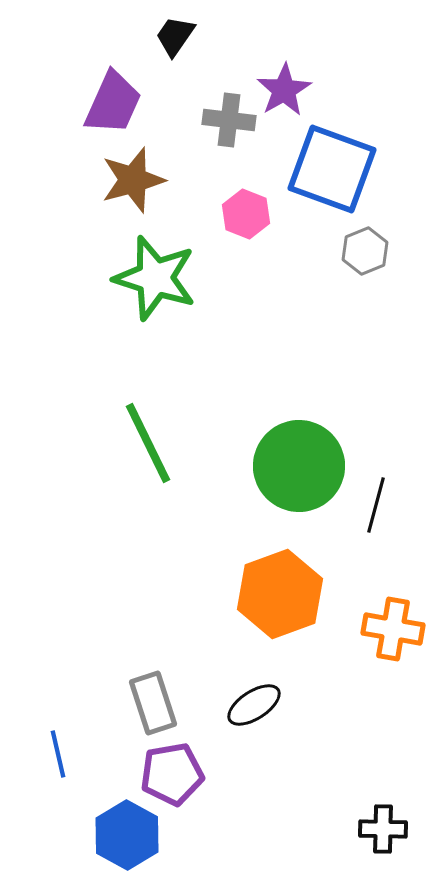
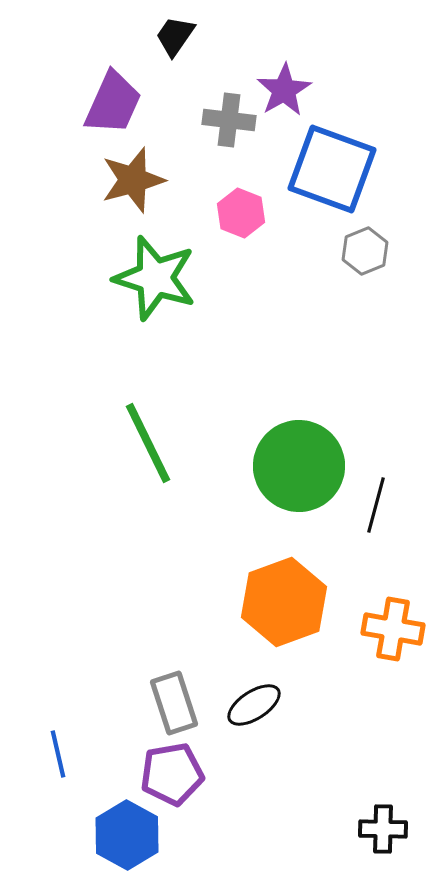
pink hexagon: moved 5 px left, 1 px up
orange hexagon: moved 4 px right, 8 px down
gray rectangle: moved 21 px right
